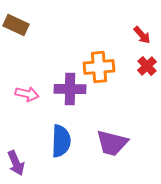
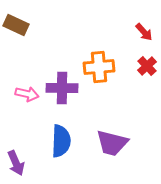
red arrow: moved 2 px right, 3 px up
purple cross: moved 8 px left, 1 px up
